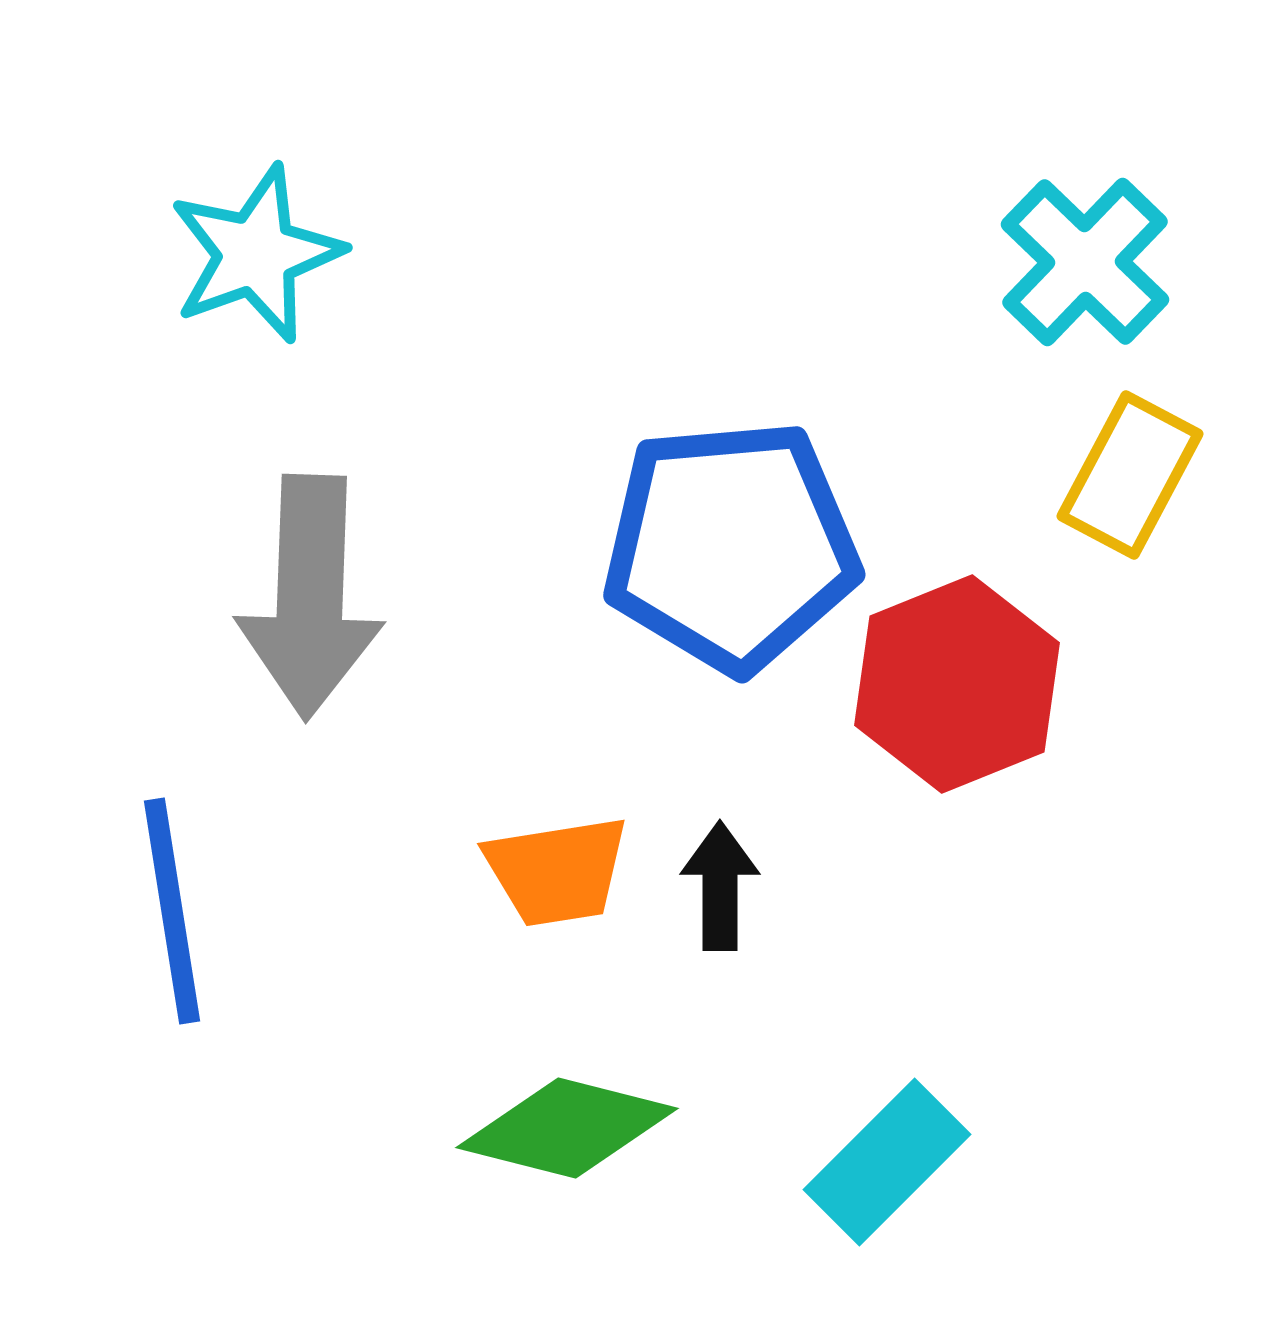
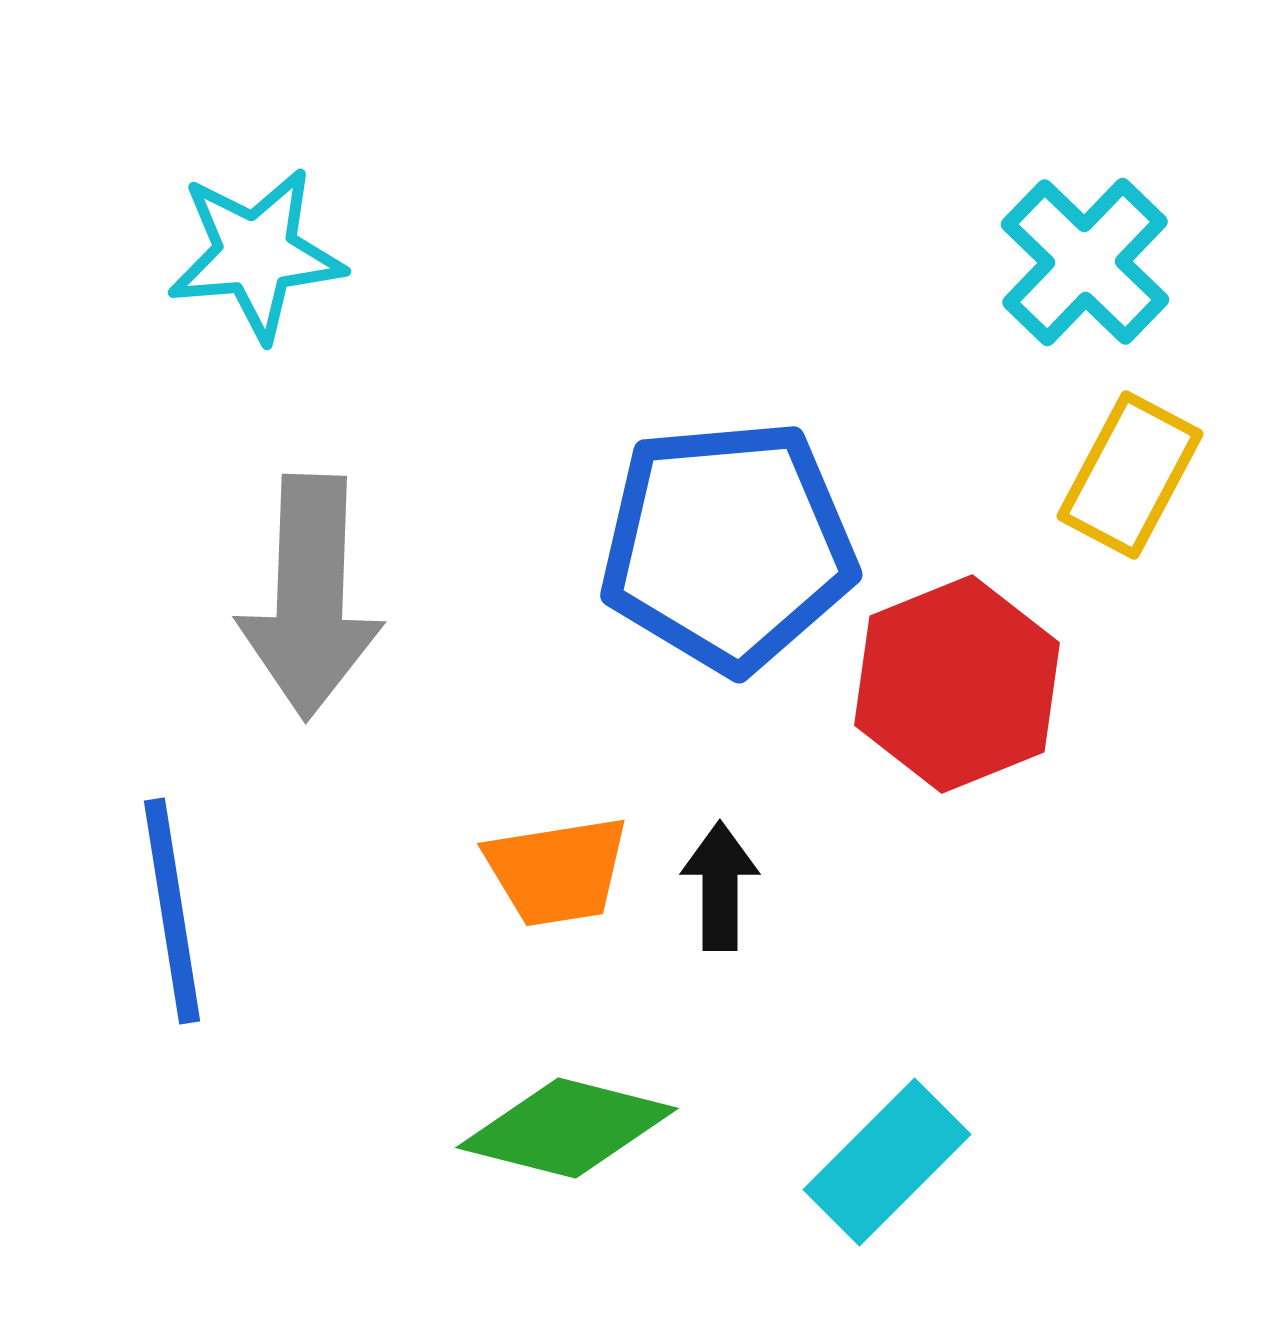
cyan star: rotated 15 degrees clockwise
blue pentagon: moved 3 px left
